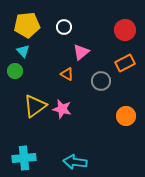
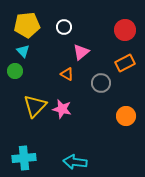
gray circle: moved 2 px down
yellow triangle: rotated 10 degrees counterclockwise
